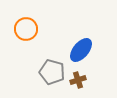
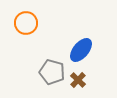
orange circle: moved 6 px up
brown cross: rotated 28 degrees counterclockwise
